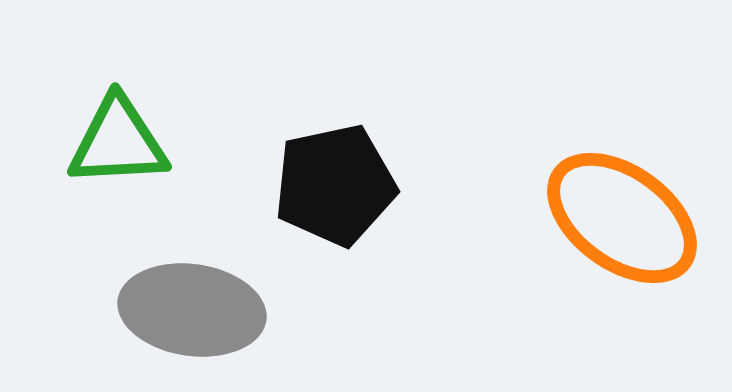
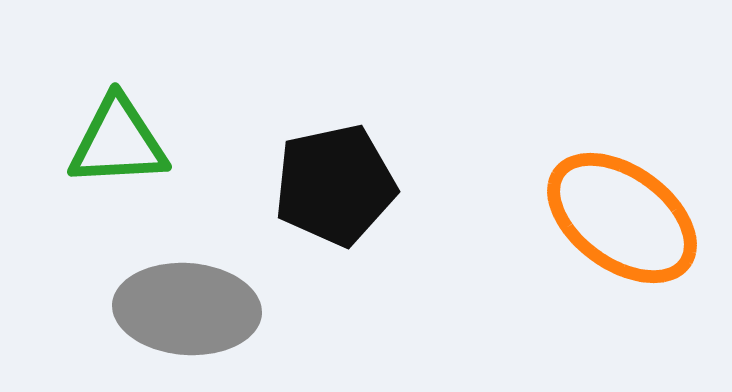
gray ellipse: moved 5 px left, 1 px up; rotated 4 degrees counterclockwise
